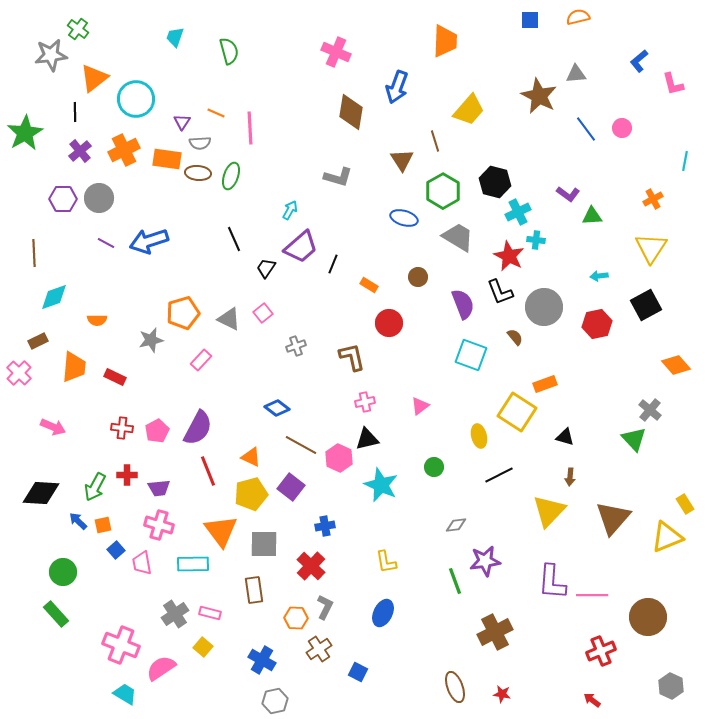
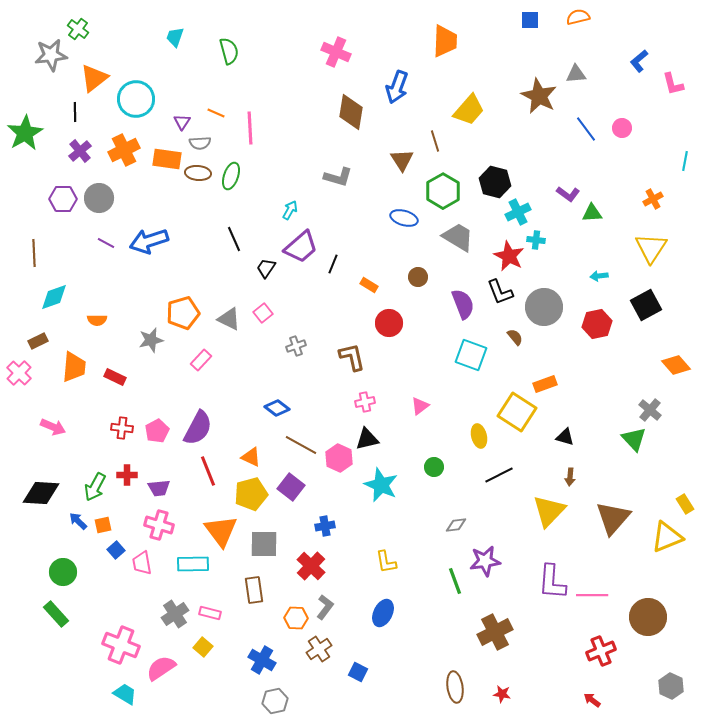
green triangle at (592, 216): moved 3 px up
gray L-shape at (325, 607): rotated 10 degrees clockwise
brown ellipse at (455, 687): rotated 12 degrees clockwise
